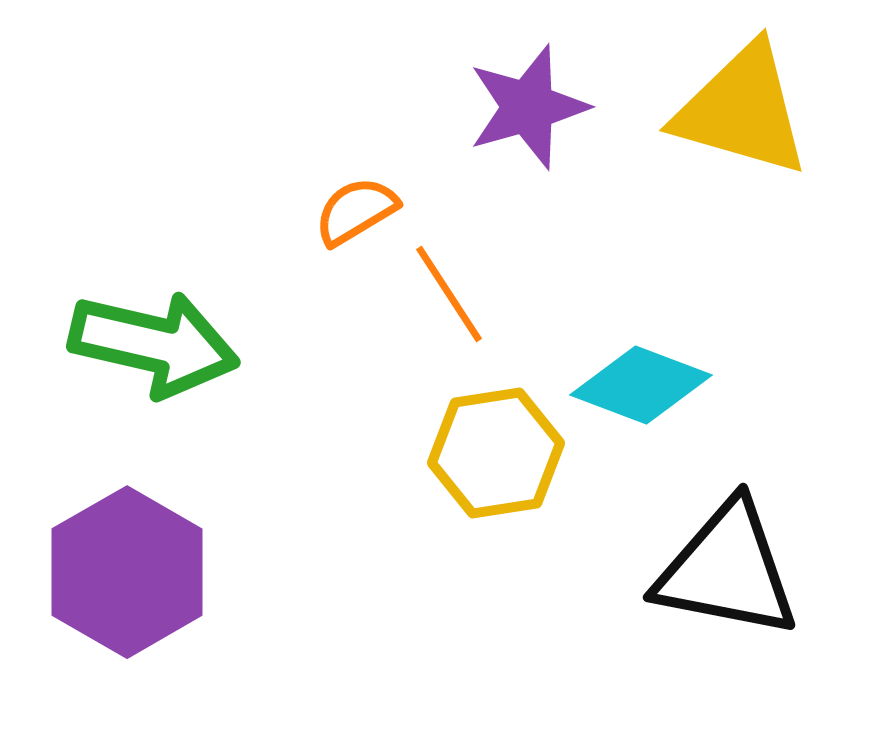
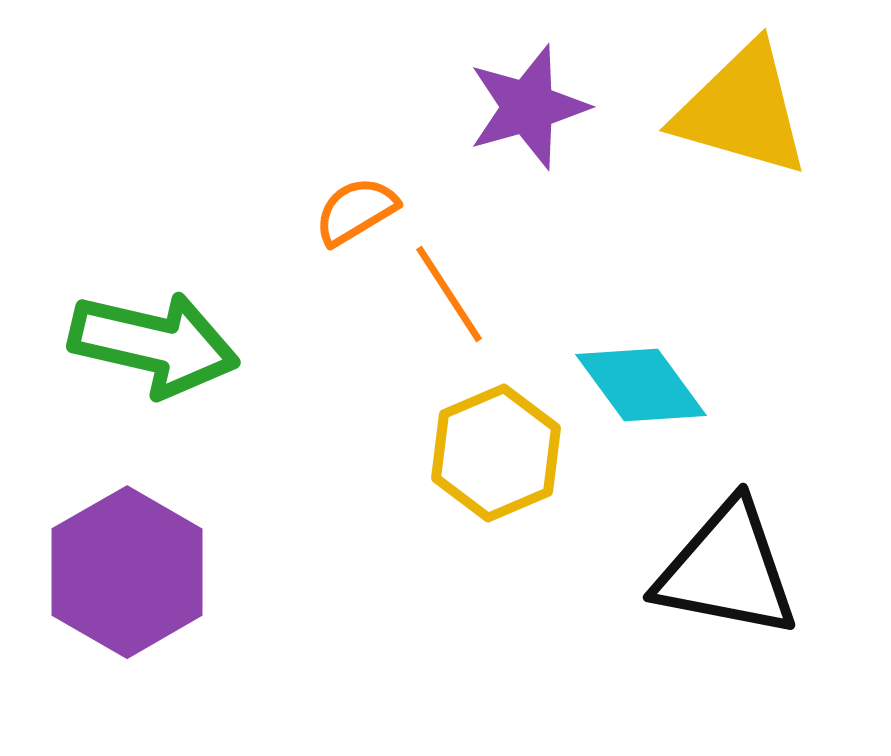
cyan diamond: rotated 33 degrees clockwise
yellow hexagon: rotated 14 degrees counterclockwise
